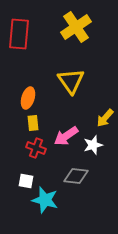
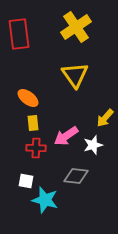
red rectangle: rotated 12 degrees counterclockwise
yellow triangle: moved 4 px right, 6 px up
orange ellipse: rotated 70 degrees counterclockwise
red cross: rotated 18 degrees counterclockwise
